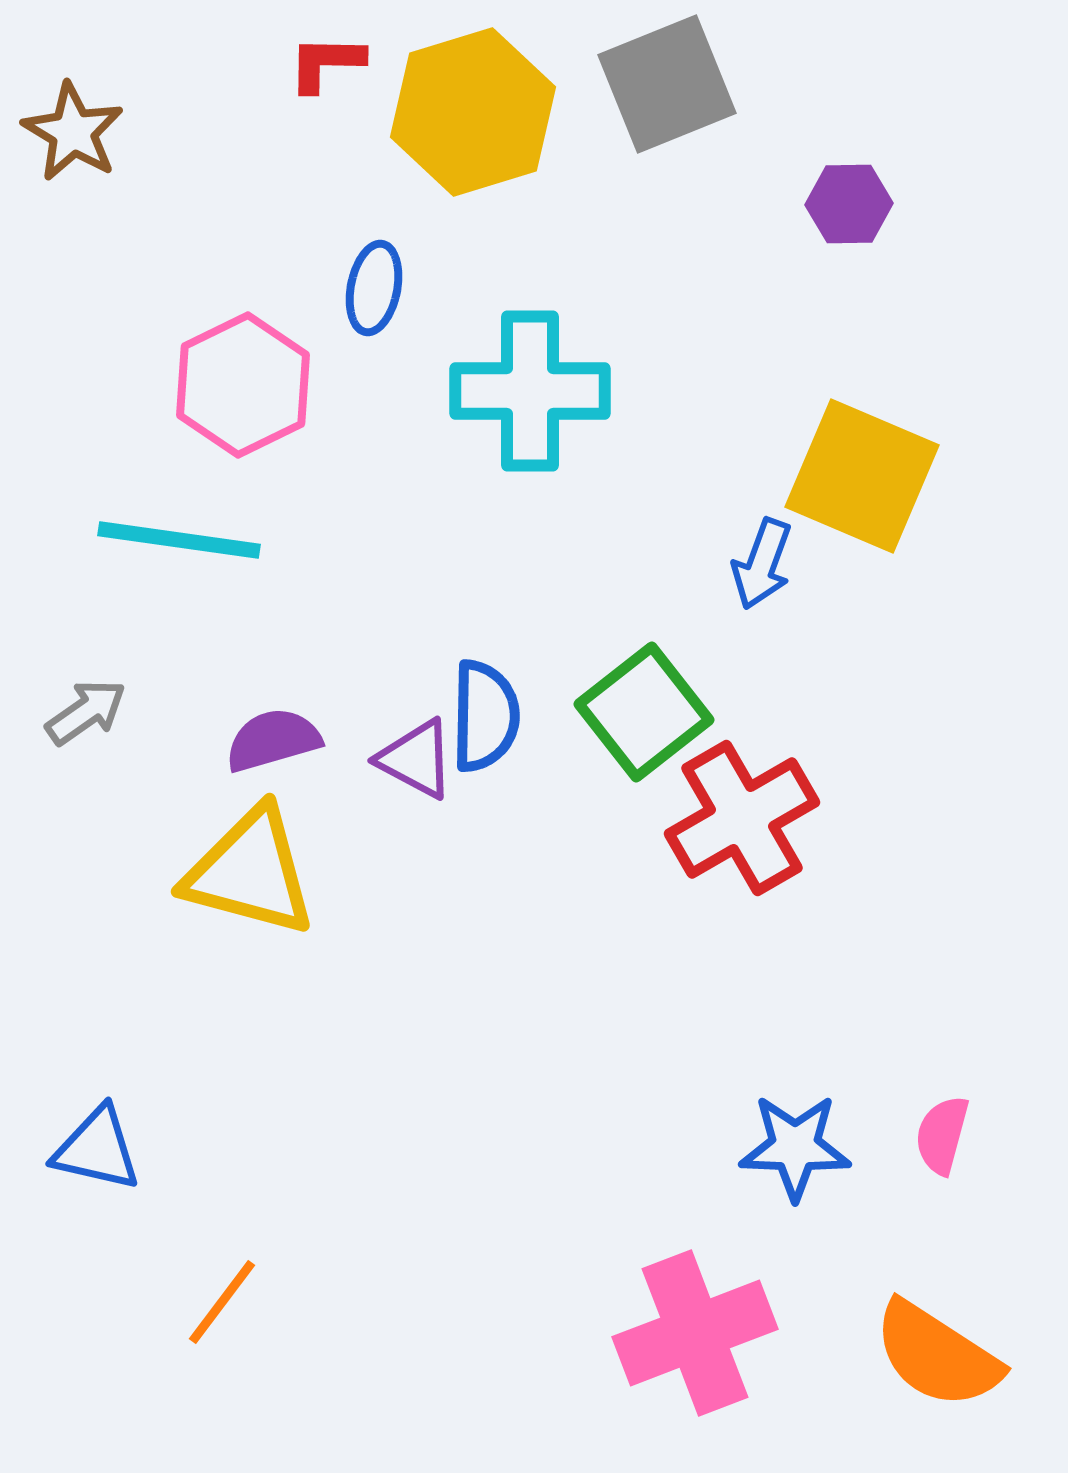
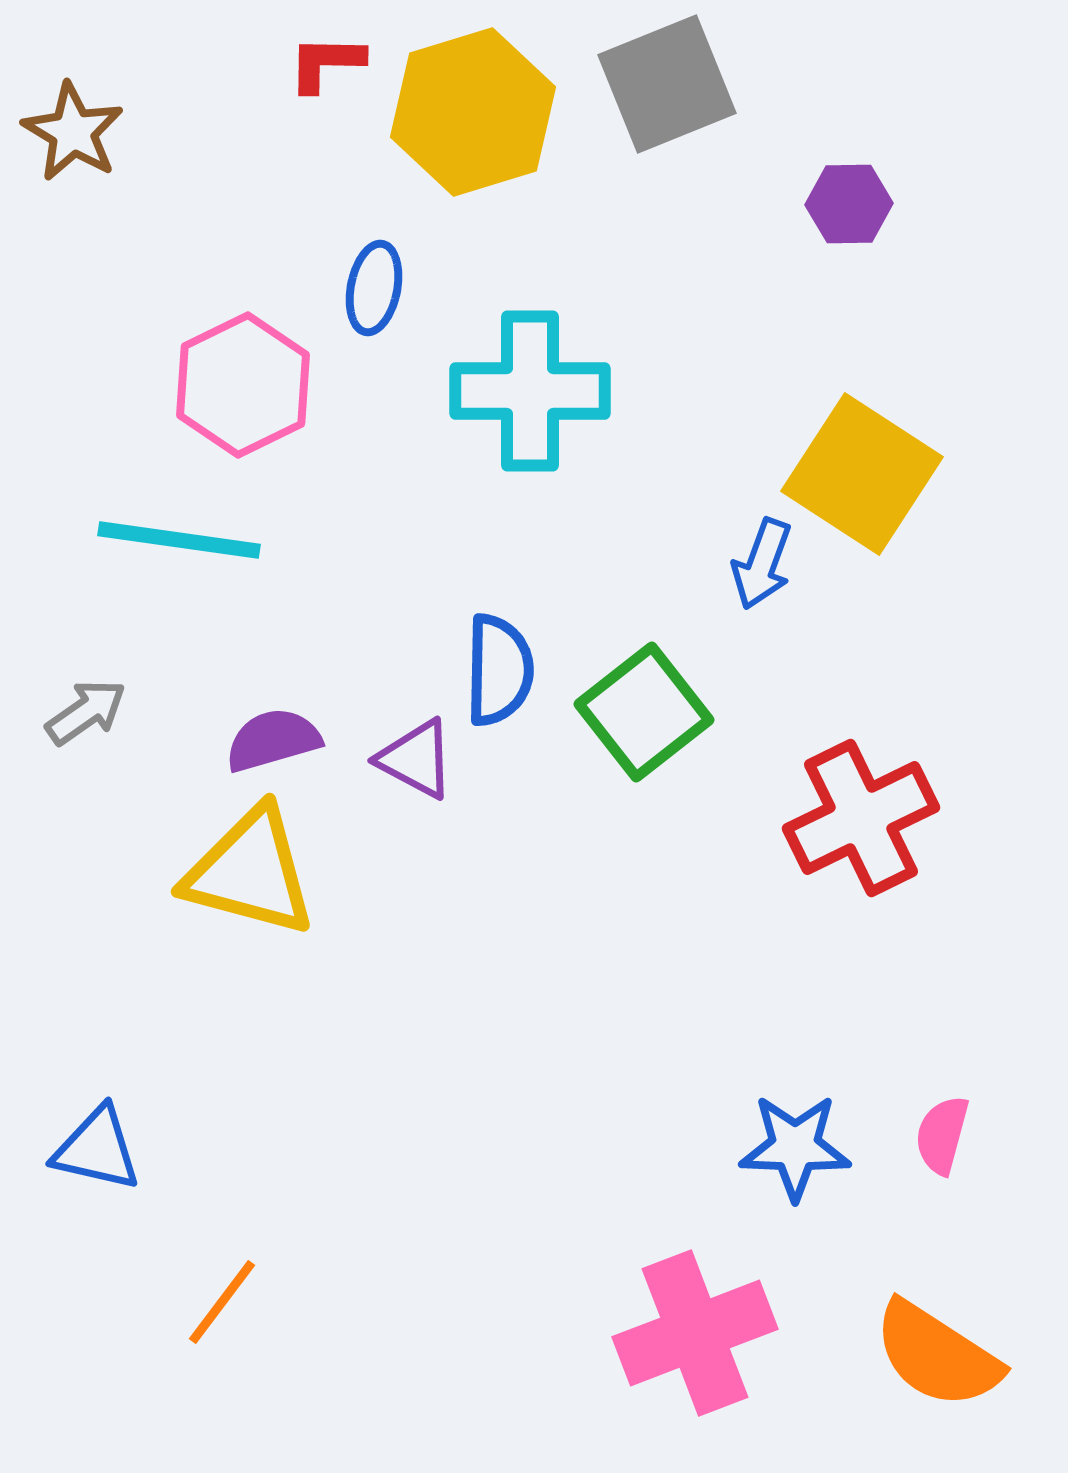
yellow square: moved 2 px up; rotated 10 degrees clockwise
blue semicircle: moved 14 px right, 46 px up
red cross: moved 119 px right; rotated 4 degrees clockwise
